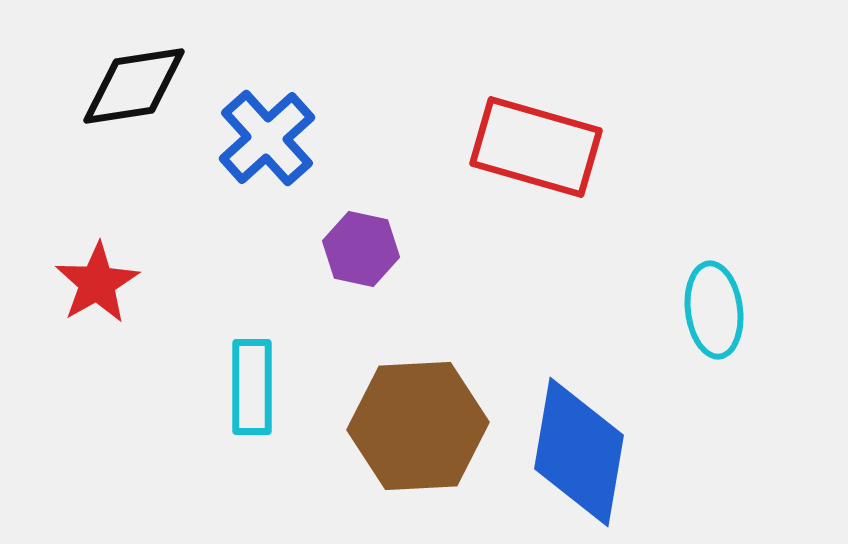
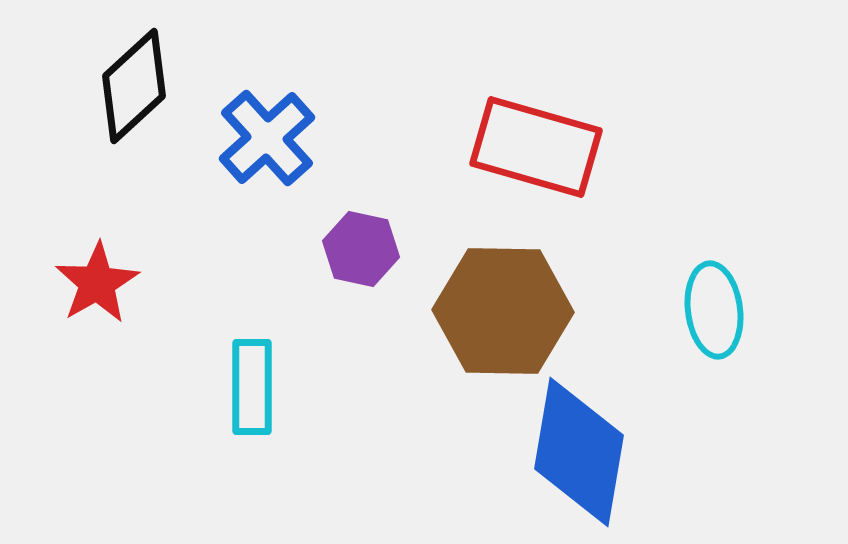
black diamond: rotated 34 degrees counterclockwise
brown hexagon: moved 85 px right, 115 px up; rotated 4 degrees clockwise
